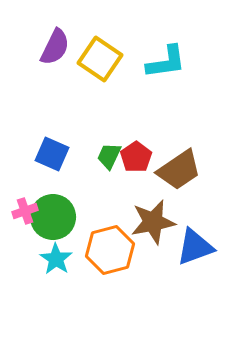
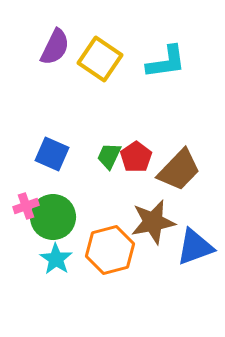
brown trapezoid: rotated 12 degrees counterclockwise
pink cross: moved 1 px right, 5 px up
